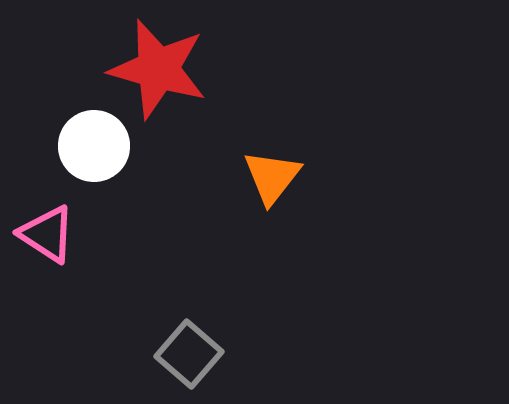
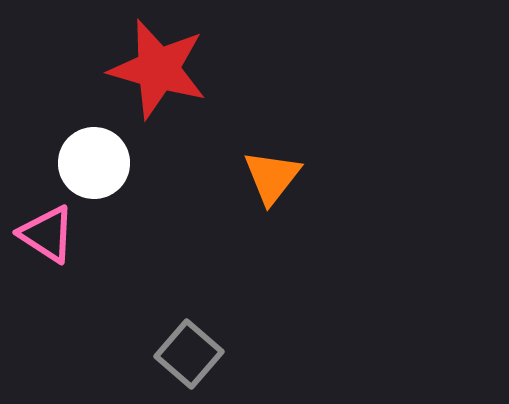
white circle: moved 17 px down
